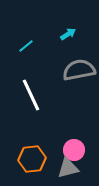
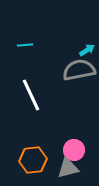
cyan arrow: moved 19 px right, 16 px down
cyan line: moved 1 px left, 1 px up; rotated 35 degrees clockwise
orange hexagon: moved 1 px right, 1 px down
